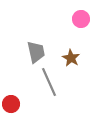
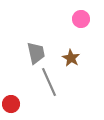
gray trapezoid: moved 1 px down
